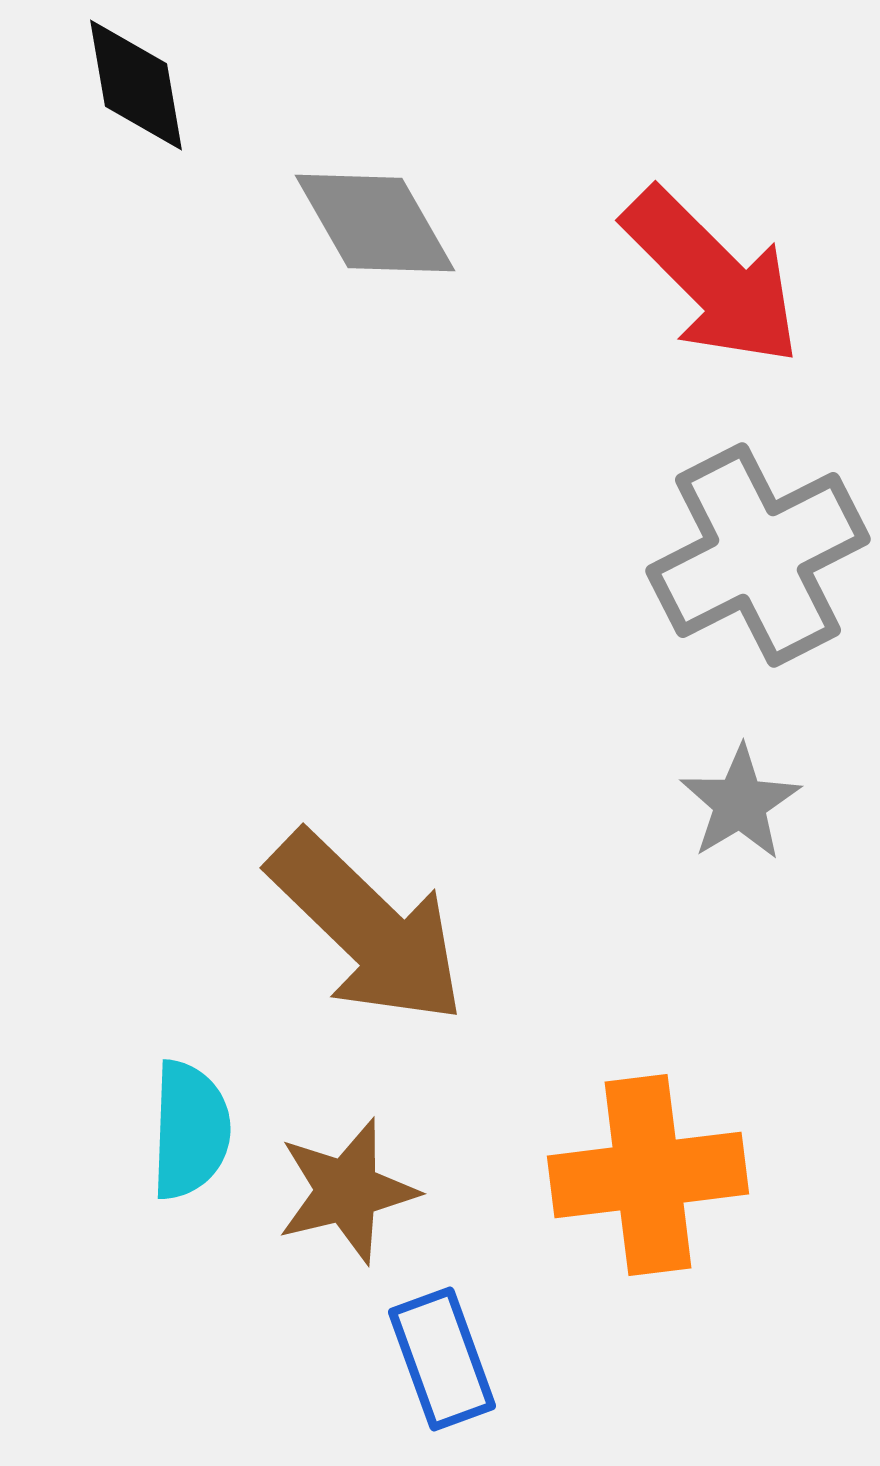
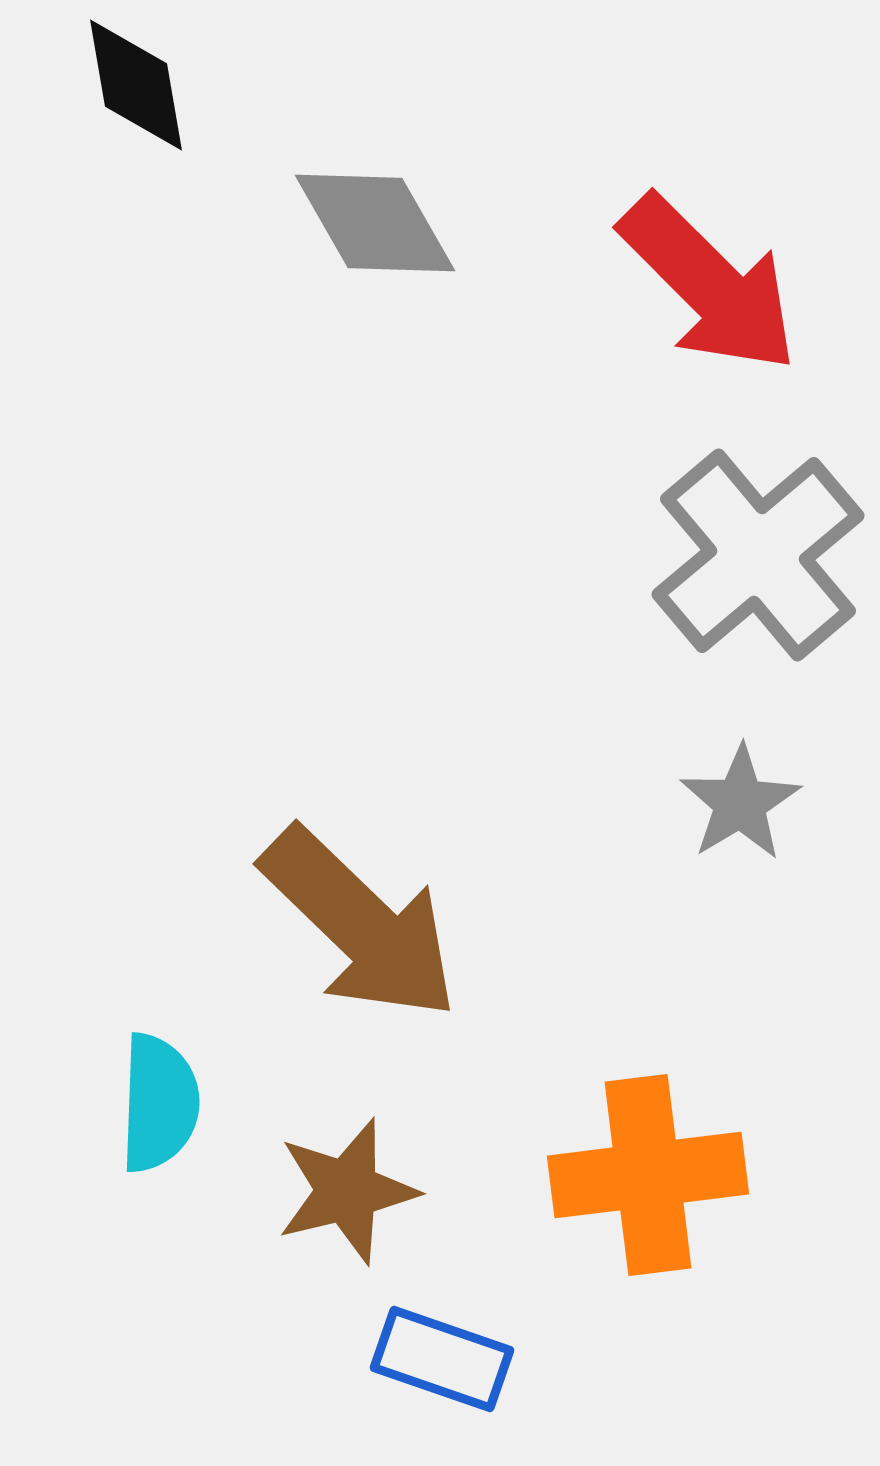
red arrow: moved 3 px left, 7 px down
gray cross: rotated 13 degrees counterclockwise
brown arrow: moved 7 px left, 4 px up
cyan semicircle: moved 31 px left, 27 px up
blue rectangle: rotated 51 degrees counterclockwise
